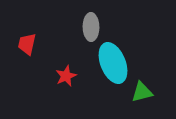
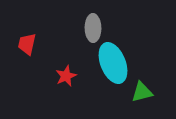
gray ellipse: moved 2 px right, 1 px down
